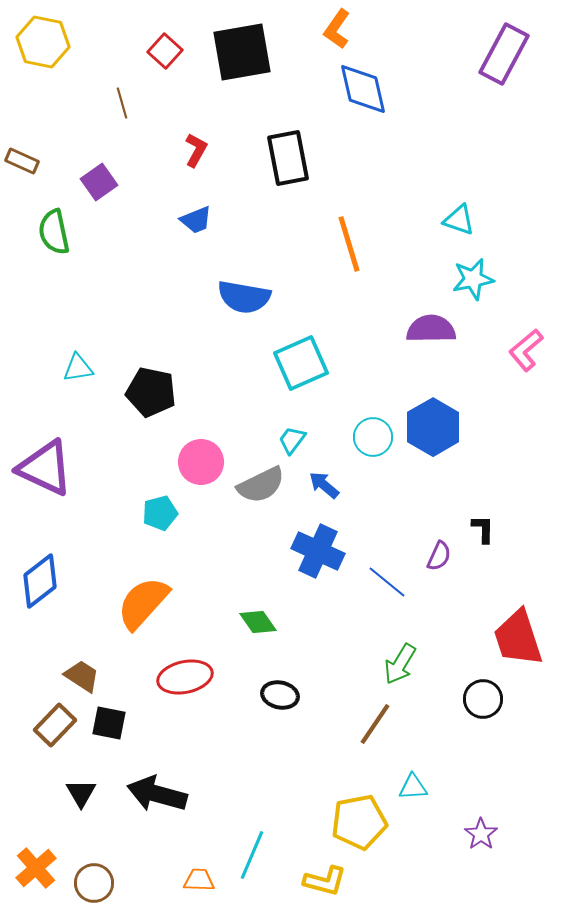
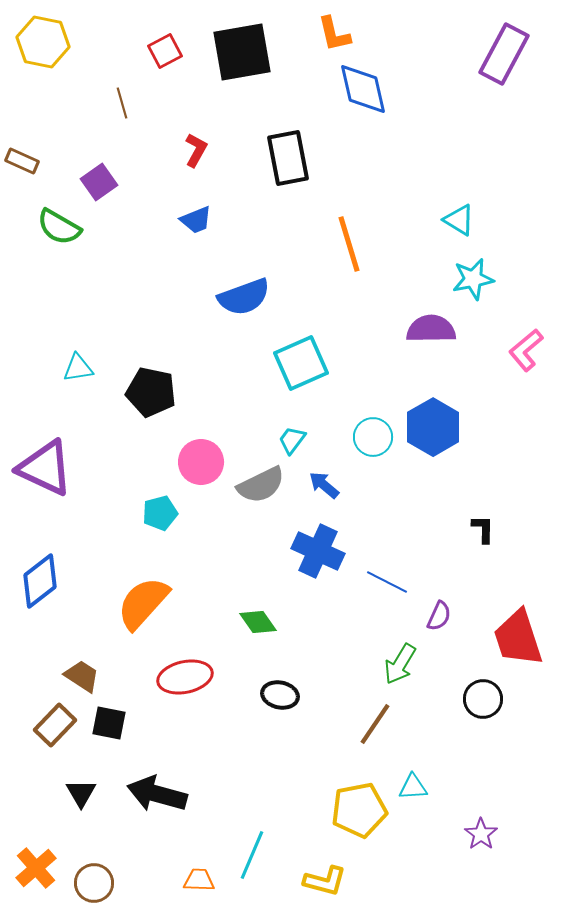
orange L-shape at (337, 29): moved 3 px left, 5 px down; rotated 48 degrees counterclockwise
red square at (165, 51): rotated 20 degrees clockwise
cyan triangle at (459, 220): rotated 12 degrees clockwise
green semicircle at (54, 232): moved 5 px right, 5 px up; rotated 48 degrees counterclockwise
blue semicircle at (244, 297): rotated 30 degrees counterclockwise
purple semicircle at (439, 556): moved 60 px down
blue line at (387, 582): rotated 12 degrees counterclockwise
yellow pentagon at (359, 822): moved 12 px up
